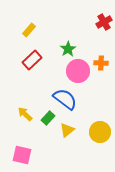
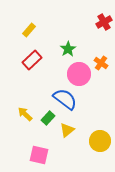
orange cross: rotated 32 degrees clockwise
pink circle: moved 1 px right, 3 px down
yellow circle: moved 9 px down
pink square: moved 17 px right
